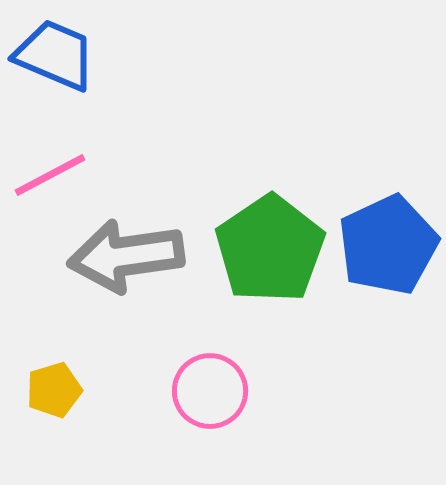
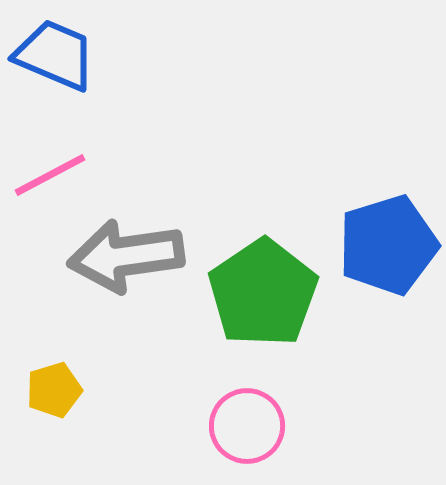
blue pentagon: rotated 8 degrees clockwise
green pentagon: moved 7 px left, 44 px down
pink circle: moved 37 px right, 35 px down
